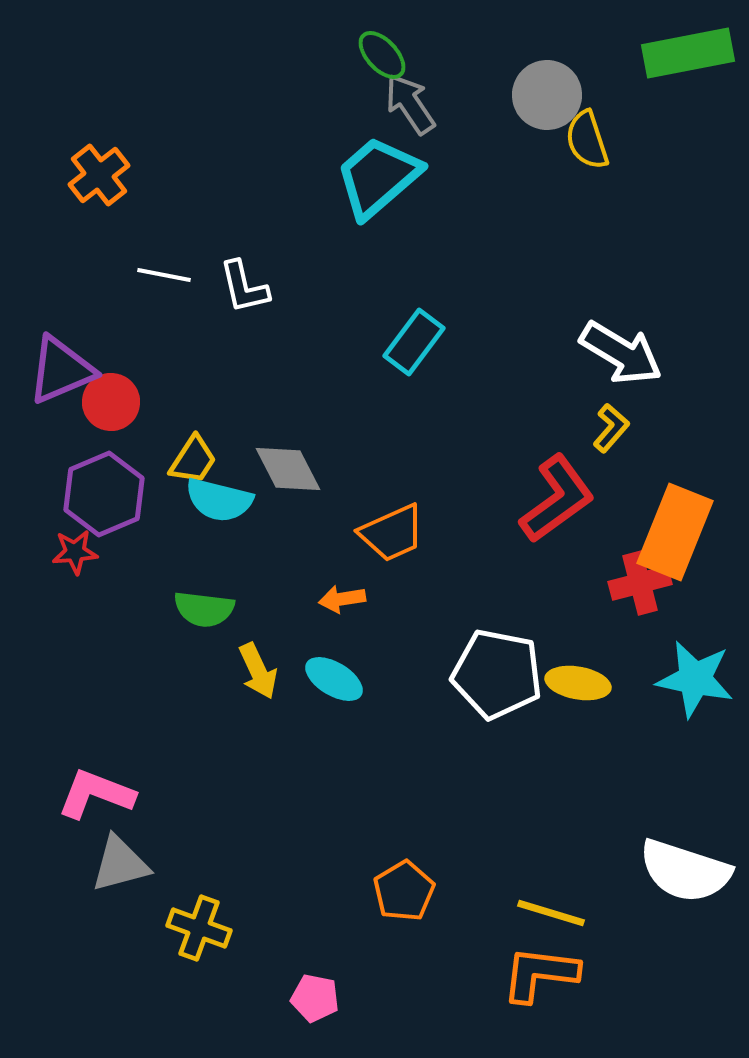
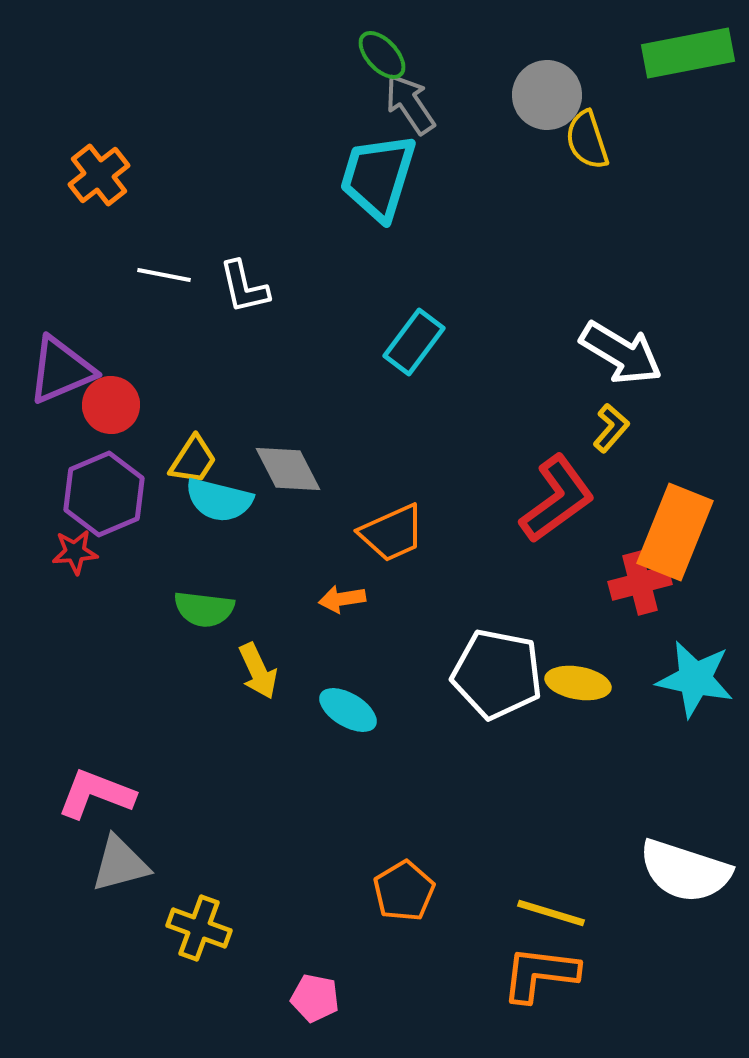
cyan trapezoid: rotated 32 degrees counterclockwise
red circle: moved 3 px down
cyan ellipse: moved 14 px right, 31 px down
